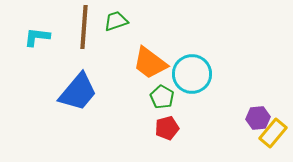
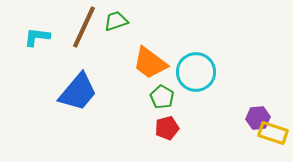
brown line: rotated 21 degrees clockwise
cyan circle: moved 4 px right, 2 px up
yellow rectangle: rotated 68 degrees clockwise
